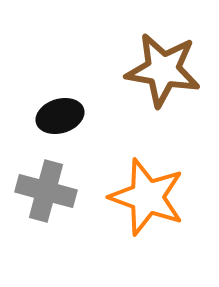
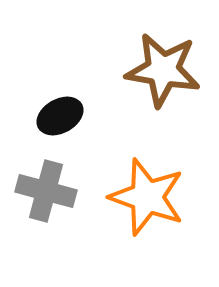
black ellipse: rotated 12 degrees counterclockwise
